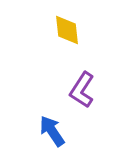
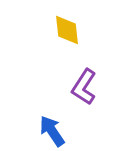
purple L-shape: moved 2 px right, 3 px up
